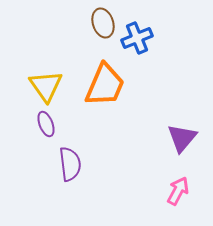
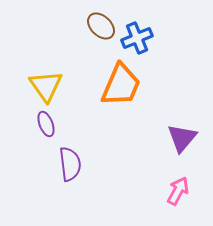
brown ellipse: moved 2 px left, 3 px down; rotated 28 degrees counterclockwise
orange trapezoid: moved 16 px right
